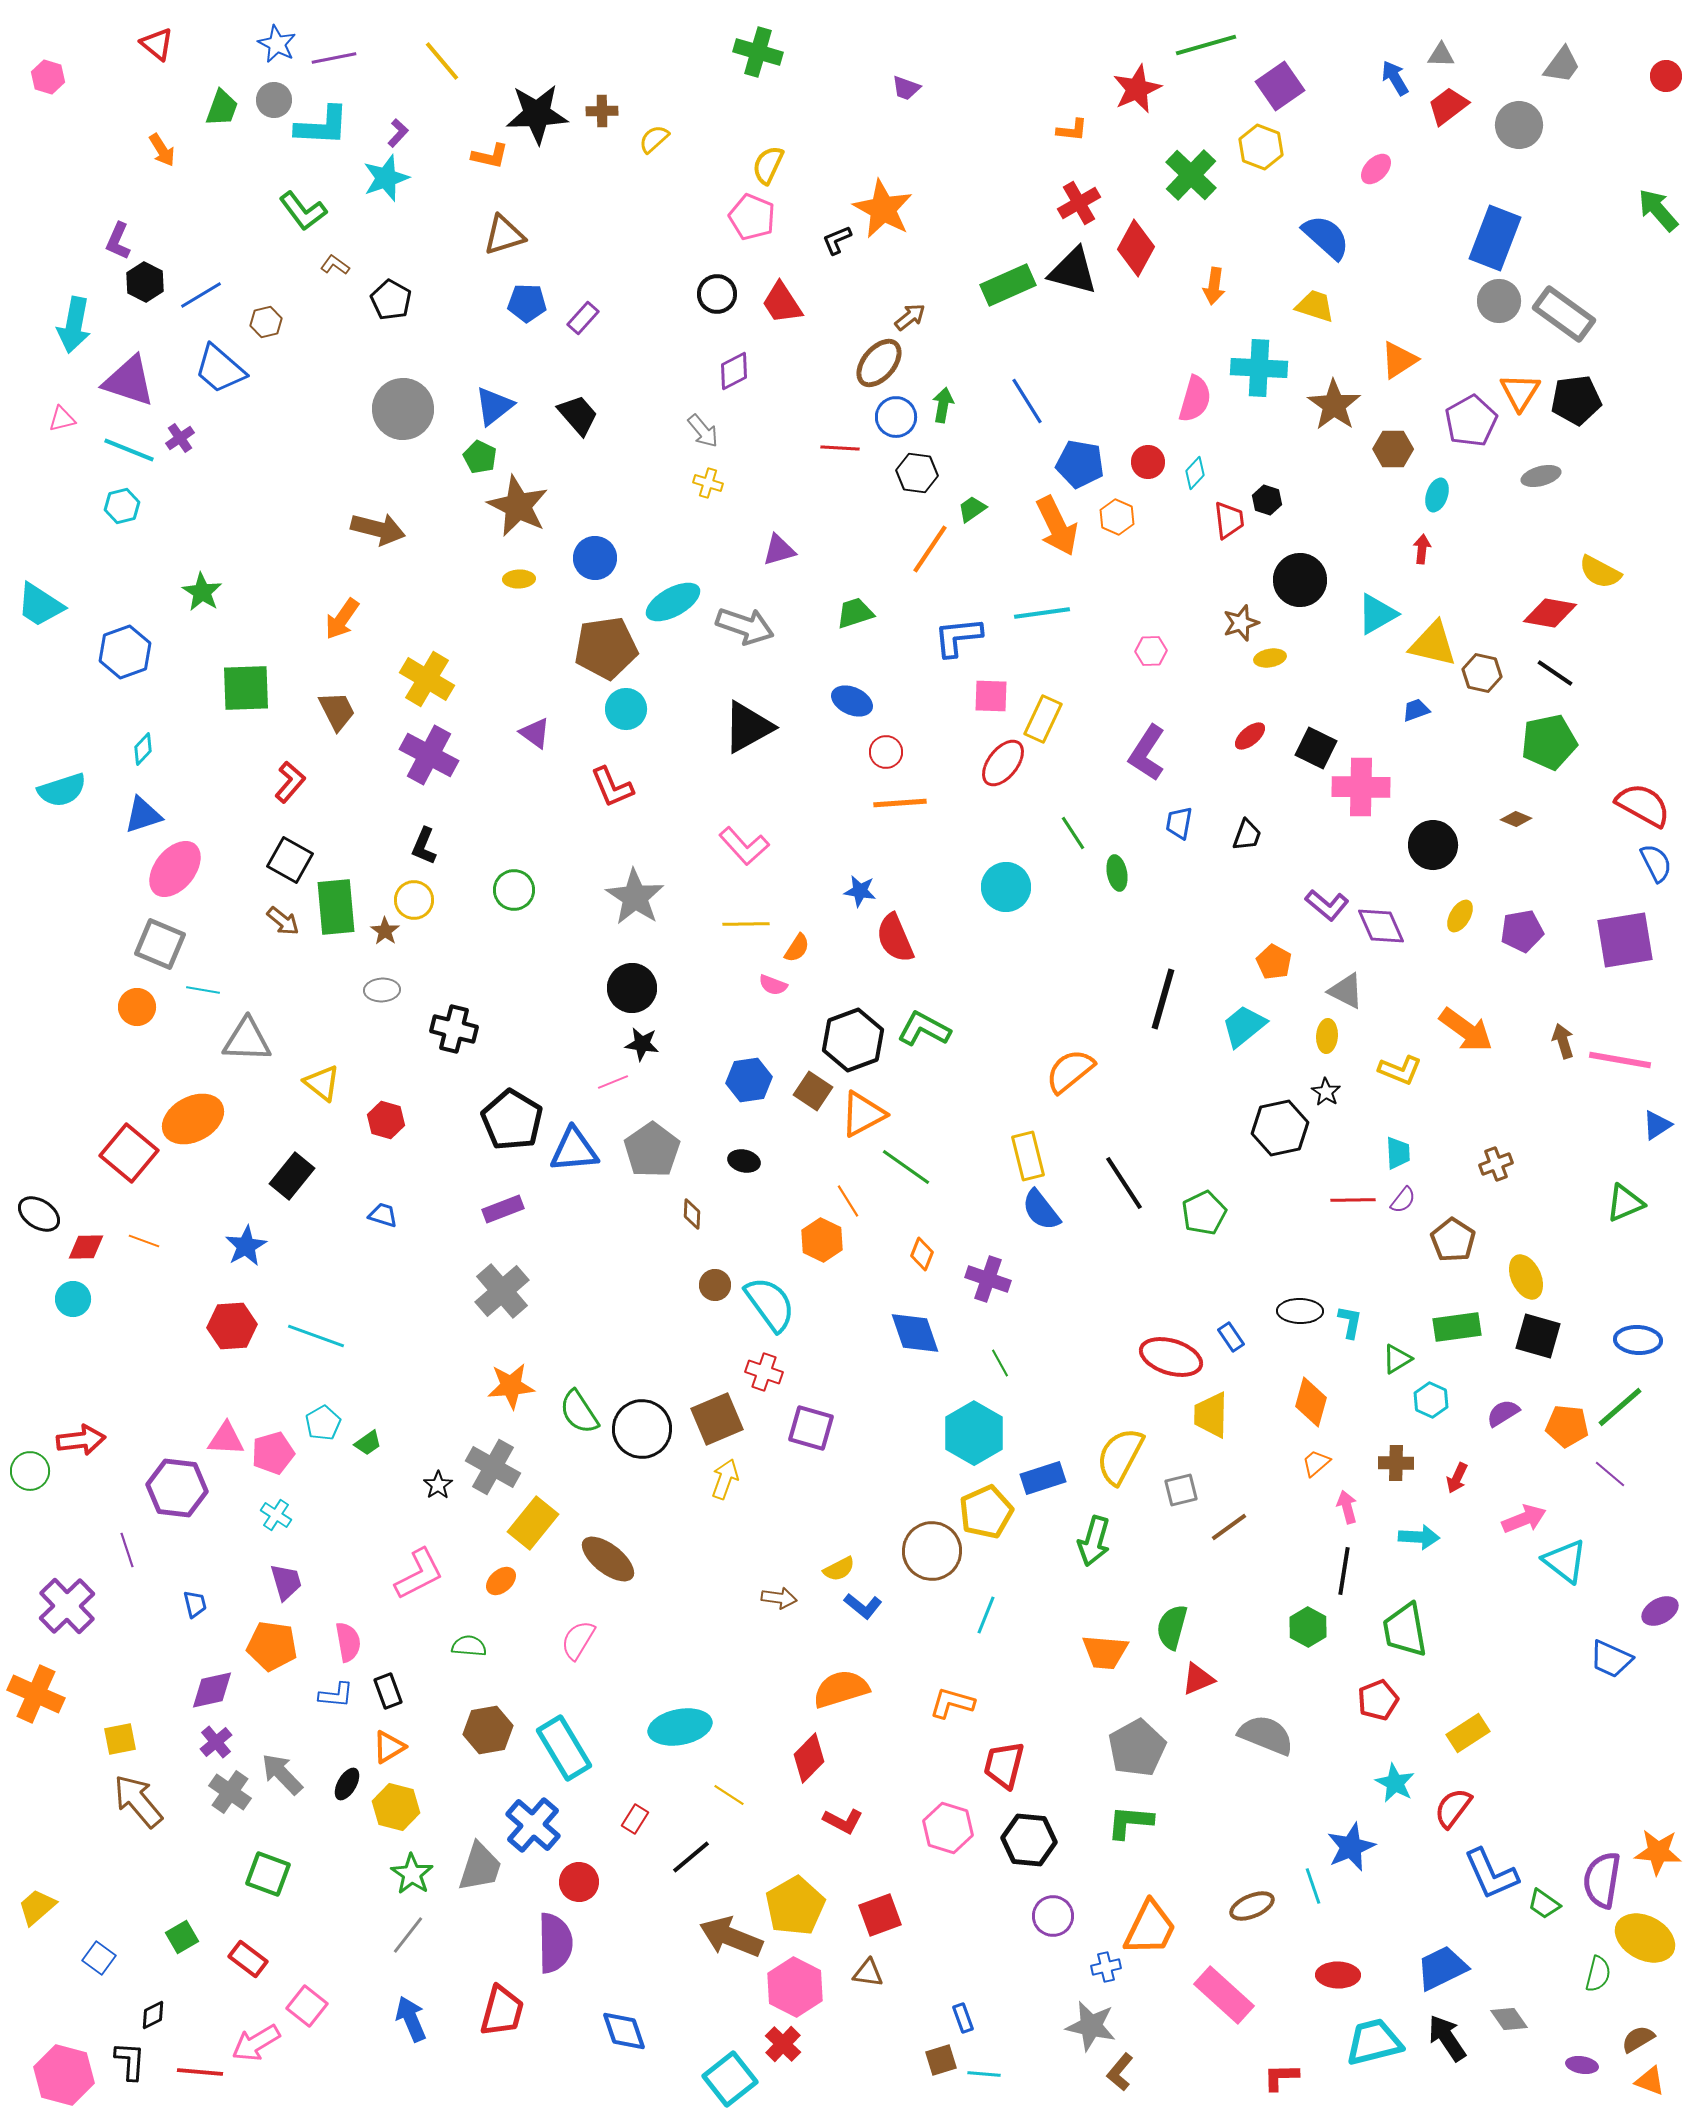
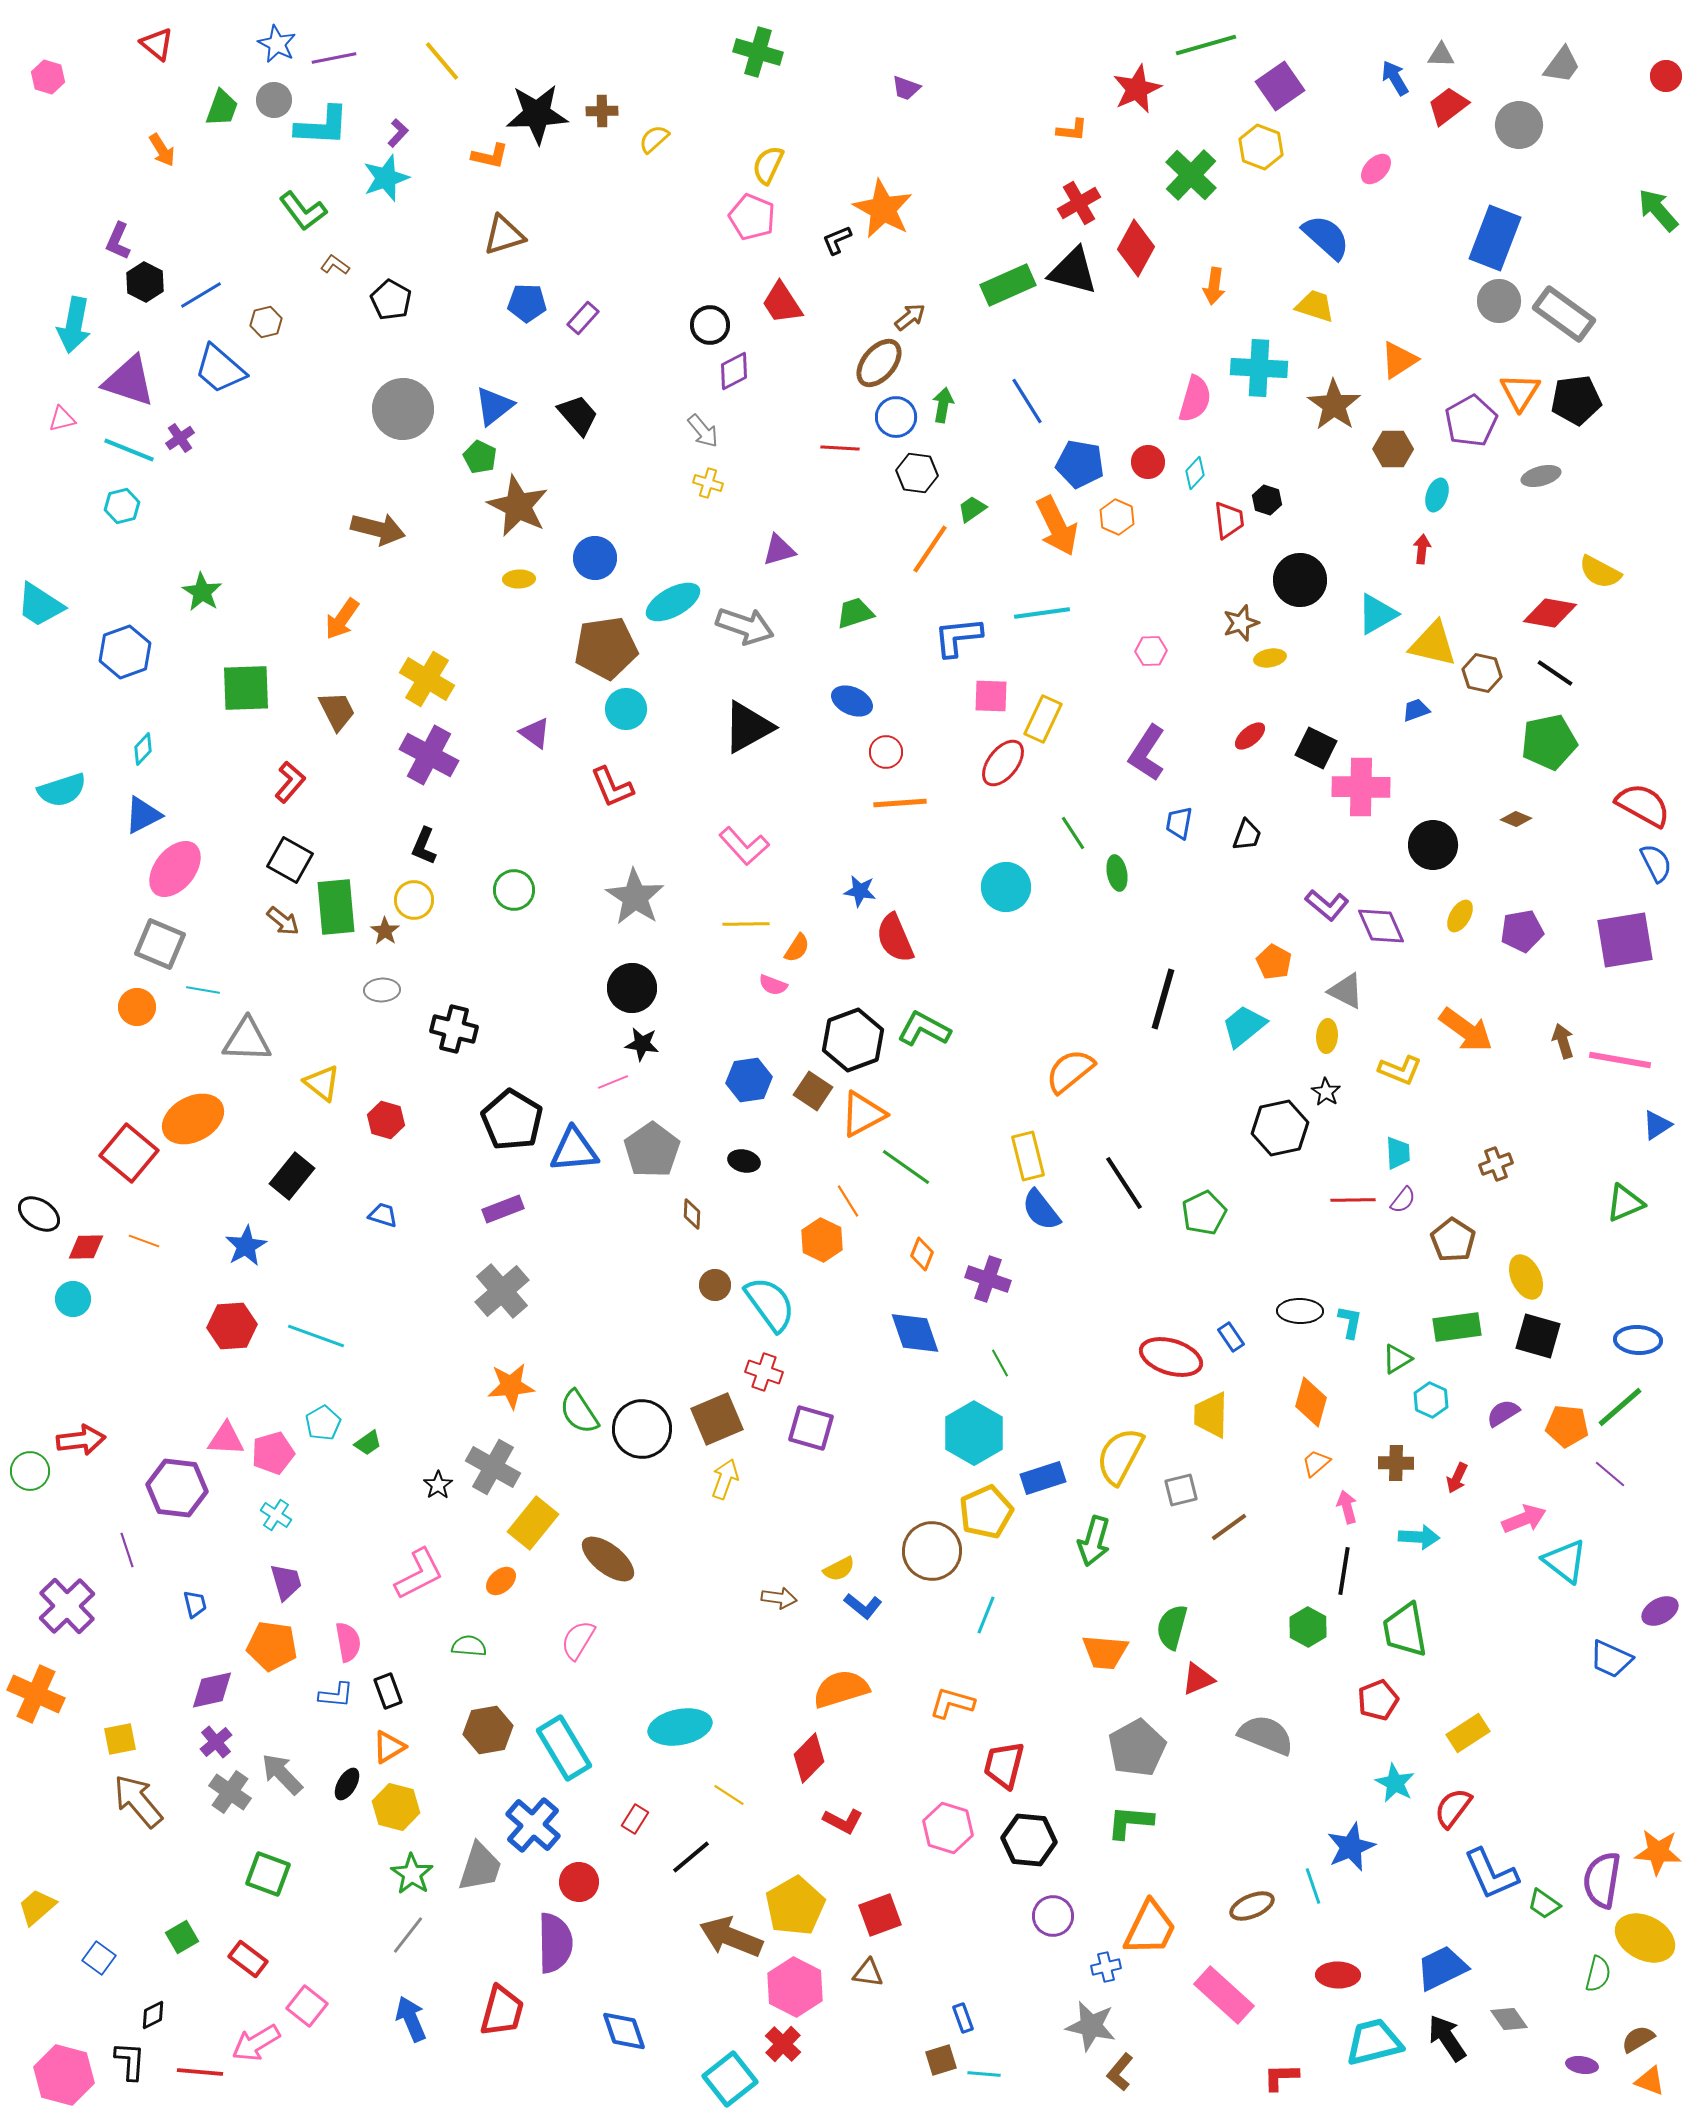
black circle at (717, 294): moved 7 px left, 31 px down
blue triangle at (143, 815): rotated 9 degrees counterclockwise
